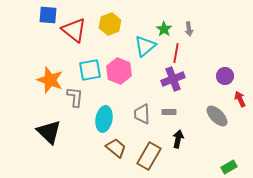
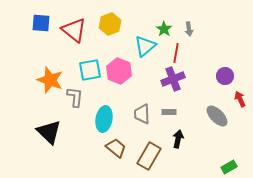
blue square: moved 7 px left, 8 px down
